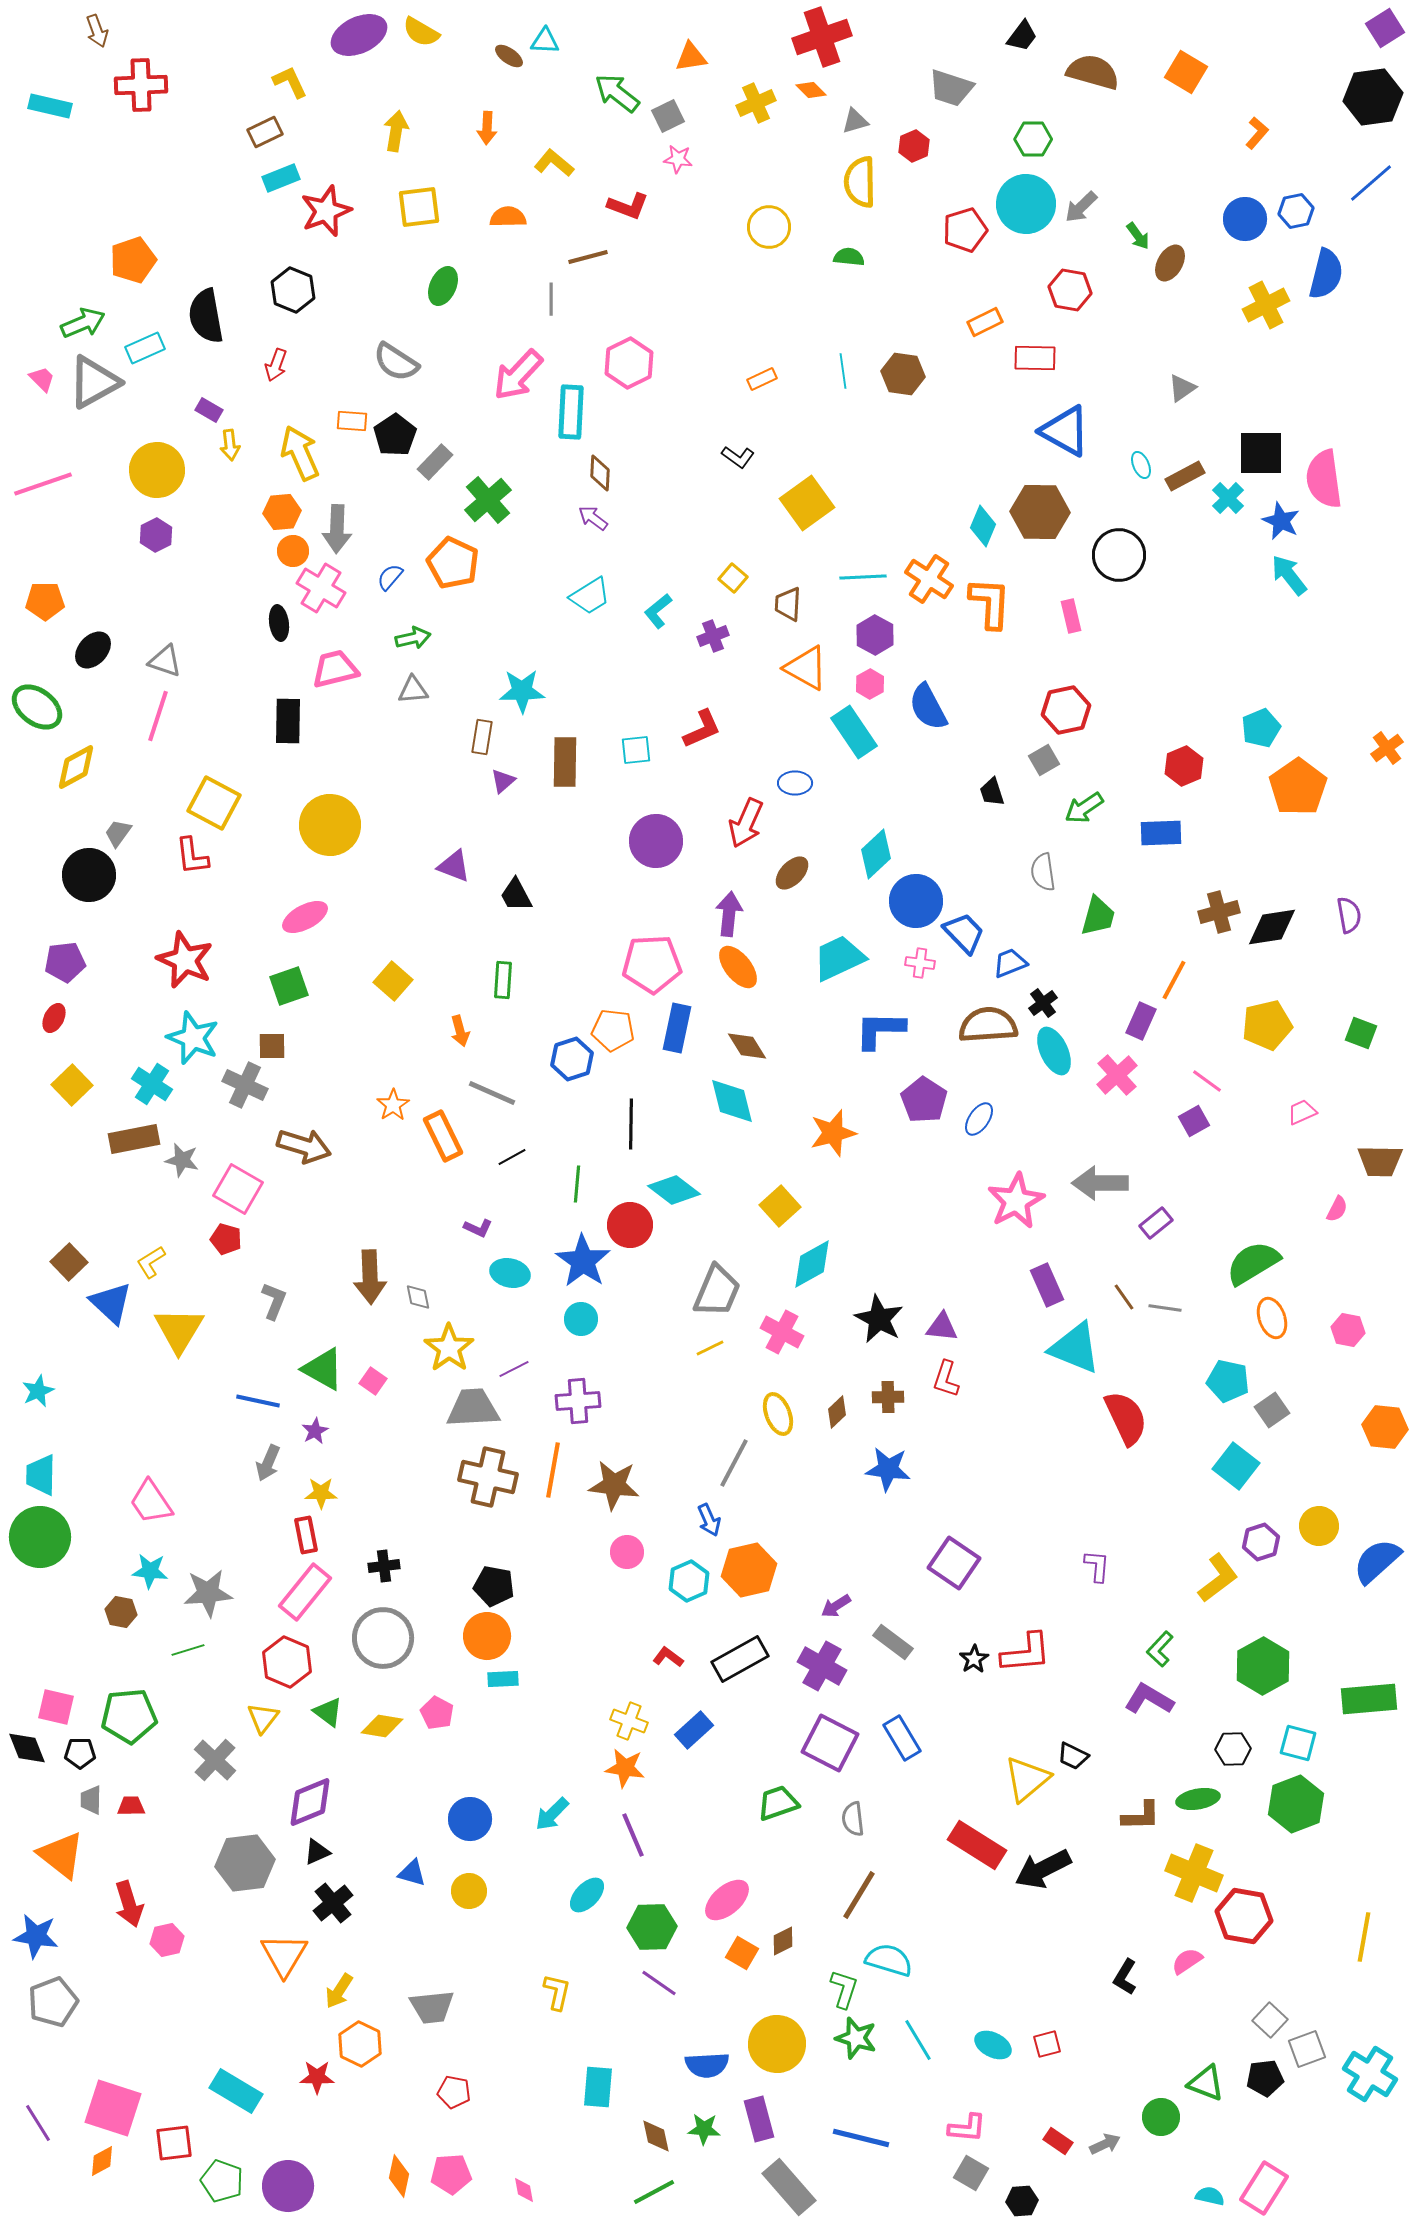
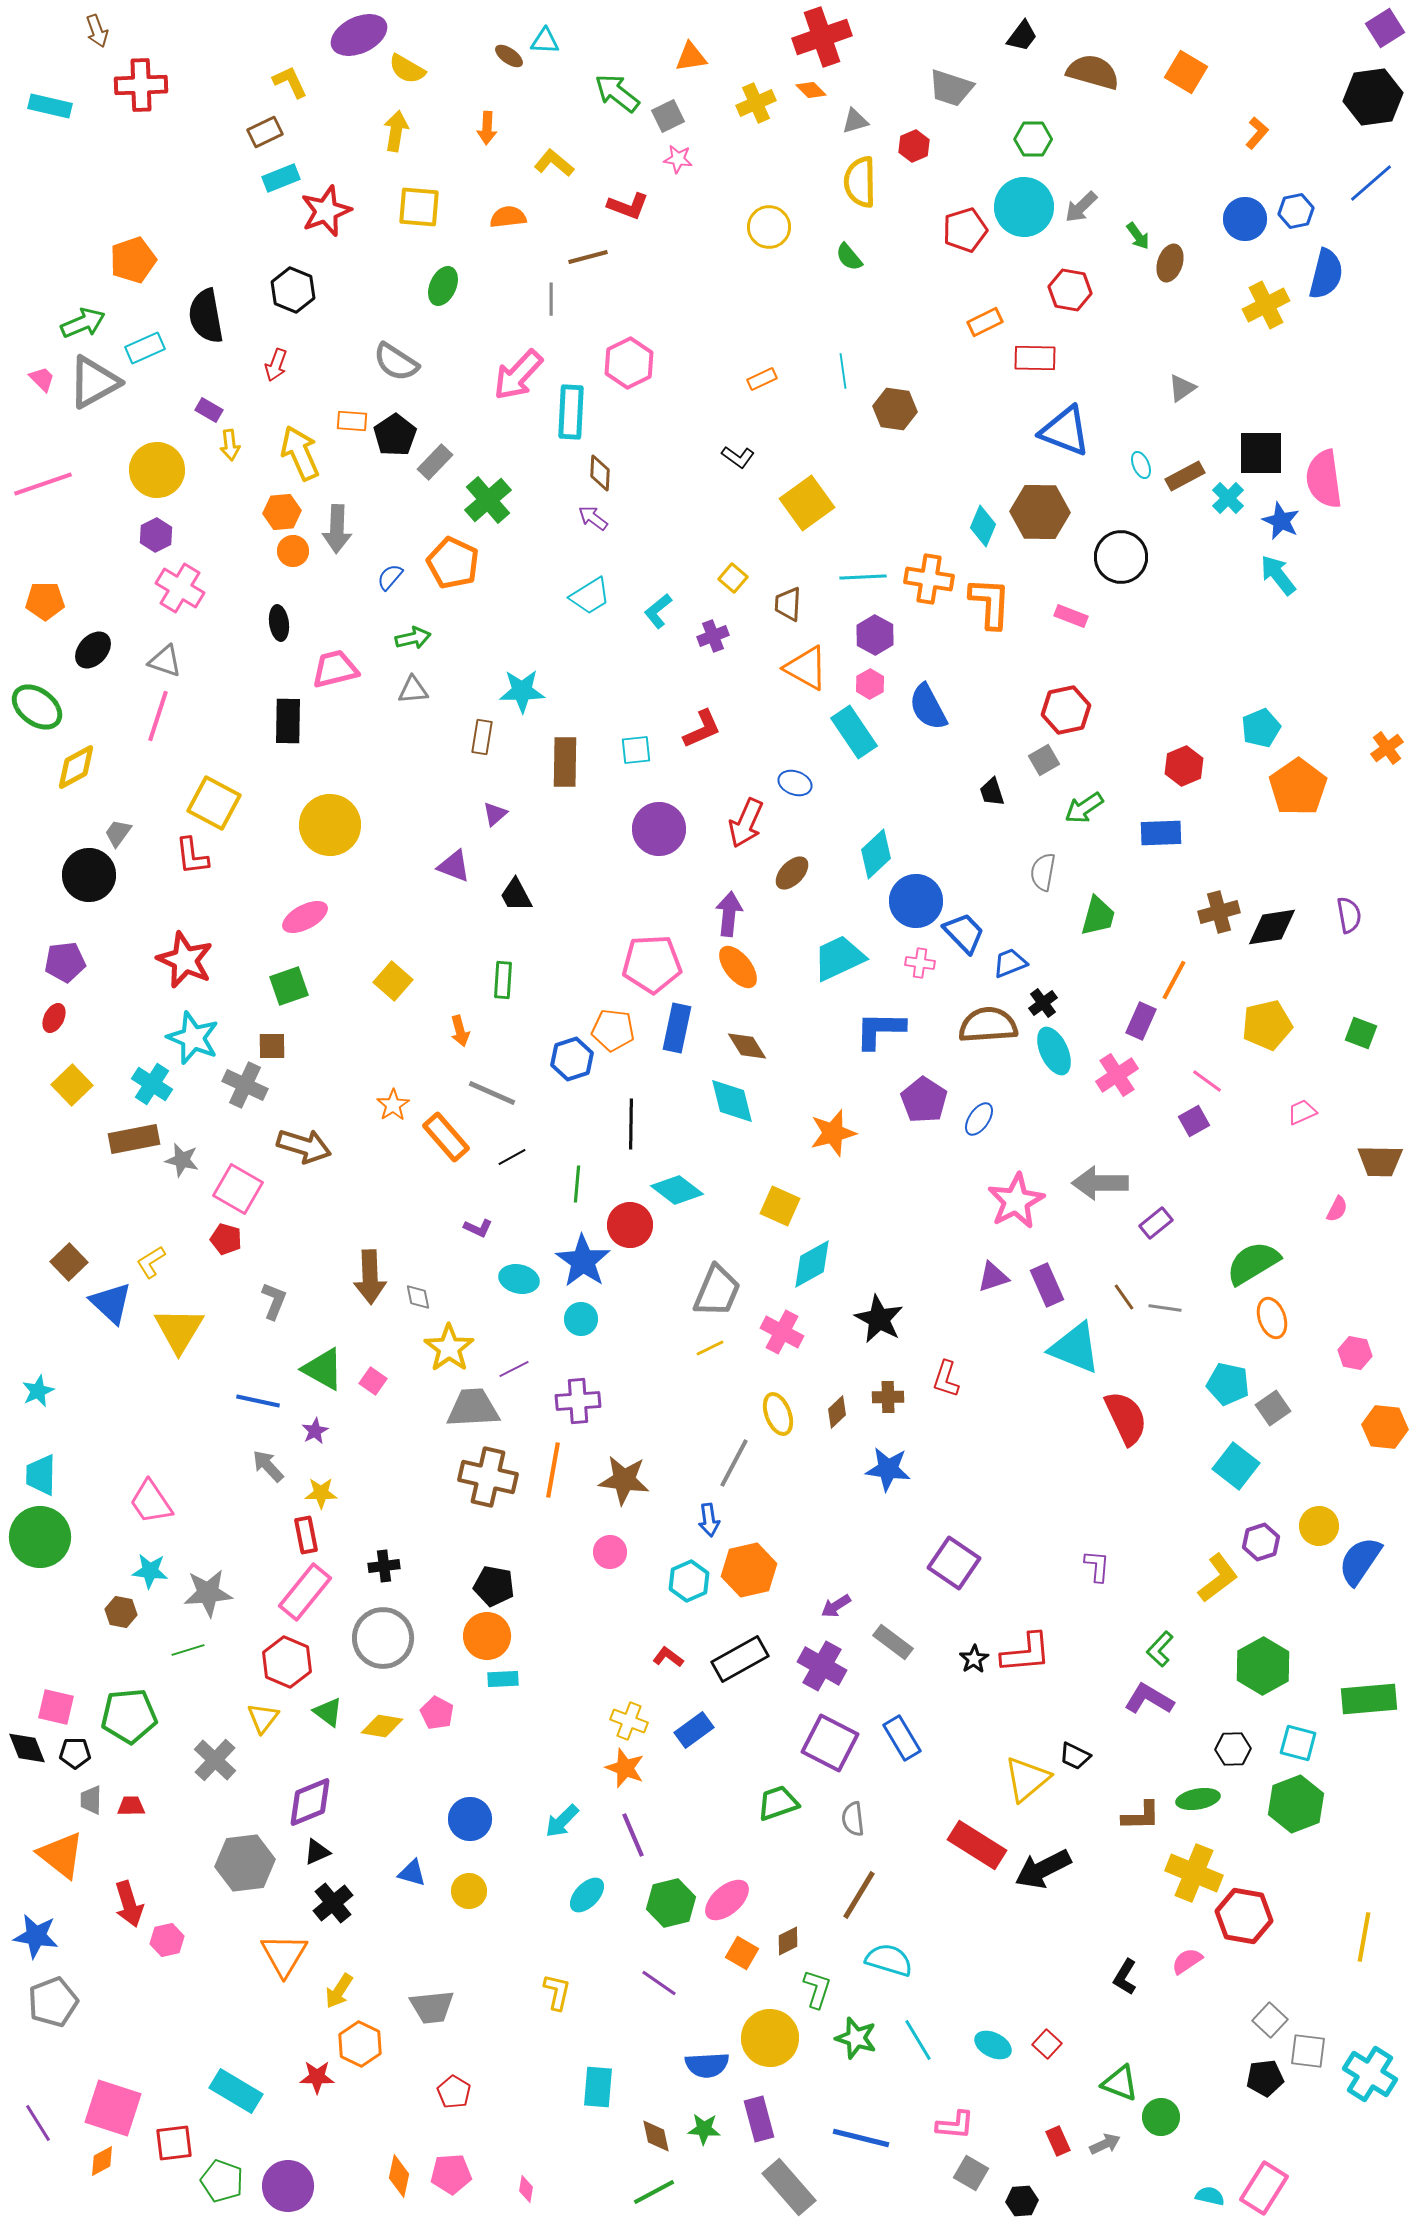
yellow semicircle at (421, 32): moved 14 px left, 37 px down
cyan circle at (1026, 204): moved 2 px left, 3 px down
yellow square at (419, 207): rotated 12 degrees clockwise
orange semicircle at (508, 217): rotated 6 degrees counterclockwise
green semicircle at (849, 257): rotated 136 degrees counterclockwise
brown ellipse at (1170, 263): rotated 12 degrees counterclockwise
brown hexagon at (903, 374): moved 8 px left, 35 px down
blue triangle at (1065, 431): rotated 8 degrees counterclockwise
black circle at (1119, 555): moved 2 px right, 2 px down
cyan arrow at (1289, 575): moved 11 px left
orange cross at (929, 579): rotated 24 degrees counterclockwise
pink cross at (321, 588): moved 141 px left
pink rectangle at (1071, 616): rotated 56 degrees counterclockwise
purple triangle at (503, 781): moved 8 px left, 33 px down
blue ellipse at (795, 783): rotated 20 degrees clockwise
purple circle at (656, 841): moved 3 px right, 12 px up
gray semicircle at (1043, 872): rotated 18 degrees clockwise
pink cross at (1117, 1075): rotated 9 degrees clockwise
orange rectangle at (443, 1136): moved 3 px right, 1 px down; rotated 15 degrees counterclockwise
cyan diamond at (674, 1190): moved 3 px right
yellow square at (780, 1206): rotated 24 degrees counterclockwise
cyan ellipse at (510, 1273): moved 9 px right, 6 px down
purple triangle at (942, 1327): moved 51 px right, 50 px up; rotated 24 degrees counterclockwise
pink hexagon at (1348, 1330): moved 7 px right, 23 px down
cyan pentagon at (1228, 1381): moved 3 px down
gray square at (1272, 1410): moved 1 px right, 2 px up
gray arrow at (268, 1463): moved 3 px down; rotated 114 degrees clockwise
brown star at (614, 1485): moved 10 px right, 5 px up
blue arrow at (709, 1520): rotated 16 degrees clockwise
pink circle at (627, 1552): moved 17 px left
blue semicircle at (1377, 1561): moved 17 px left; rotated 14 degrees counterclockwise
blue rectangle at (694, 1730): rotated 6 degrees clockwise
black pentagon at (80, 1753): moved 5 px left
black trapezoid at (1073, 1756): moved 2 px right
orange star at (625, 1768): rotated 12 degrees clockwise
cyan arrow at (552, 1814): moved 10 px right, 7 px down
green hexagon at (652, 1927): moved 19 px right, 24 px up; rotated 12 degrees counterclockwise
brown diamond at (783, 1941): moved 5 px right
green L-shape at (844, 1989): moved 27 px left
yellow circle at (777, 2044): moved 7 px left, 6 px up
red square at (1047, 2044): rotated 32 degrees counterclockwise
gray square at (1307, 2049): moved 1 px right, 2 px down; rotated 27 degrees clockwise
green triangle at (1206, 2083): moved 86 px left
red pentagon at (454, 2092): rotated 20 degrees clockwise
pink L-shape at (967, 2128): moved 12 px left, 3 px up
red rectangle at (1058, 2141): rotated 32 degrees clockwise
pink diamond at (524, 2190): moved 2 px right, 1 px up; rotated 20 degrees clockwise
